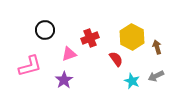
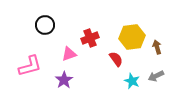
black circle: moved 5 px up
yellow hexagon: rotated 25 degrees clockwise
